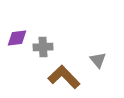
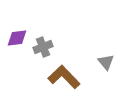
gray cross: rotated 18 degrees counterclockwise
gray triangle: moved 8 px right, 2 px down
